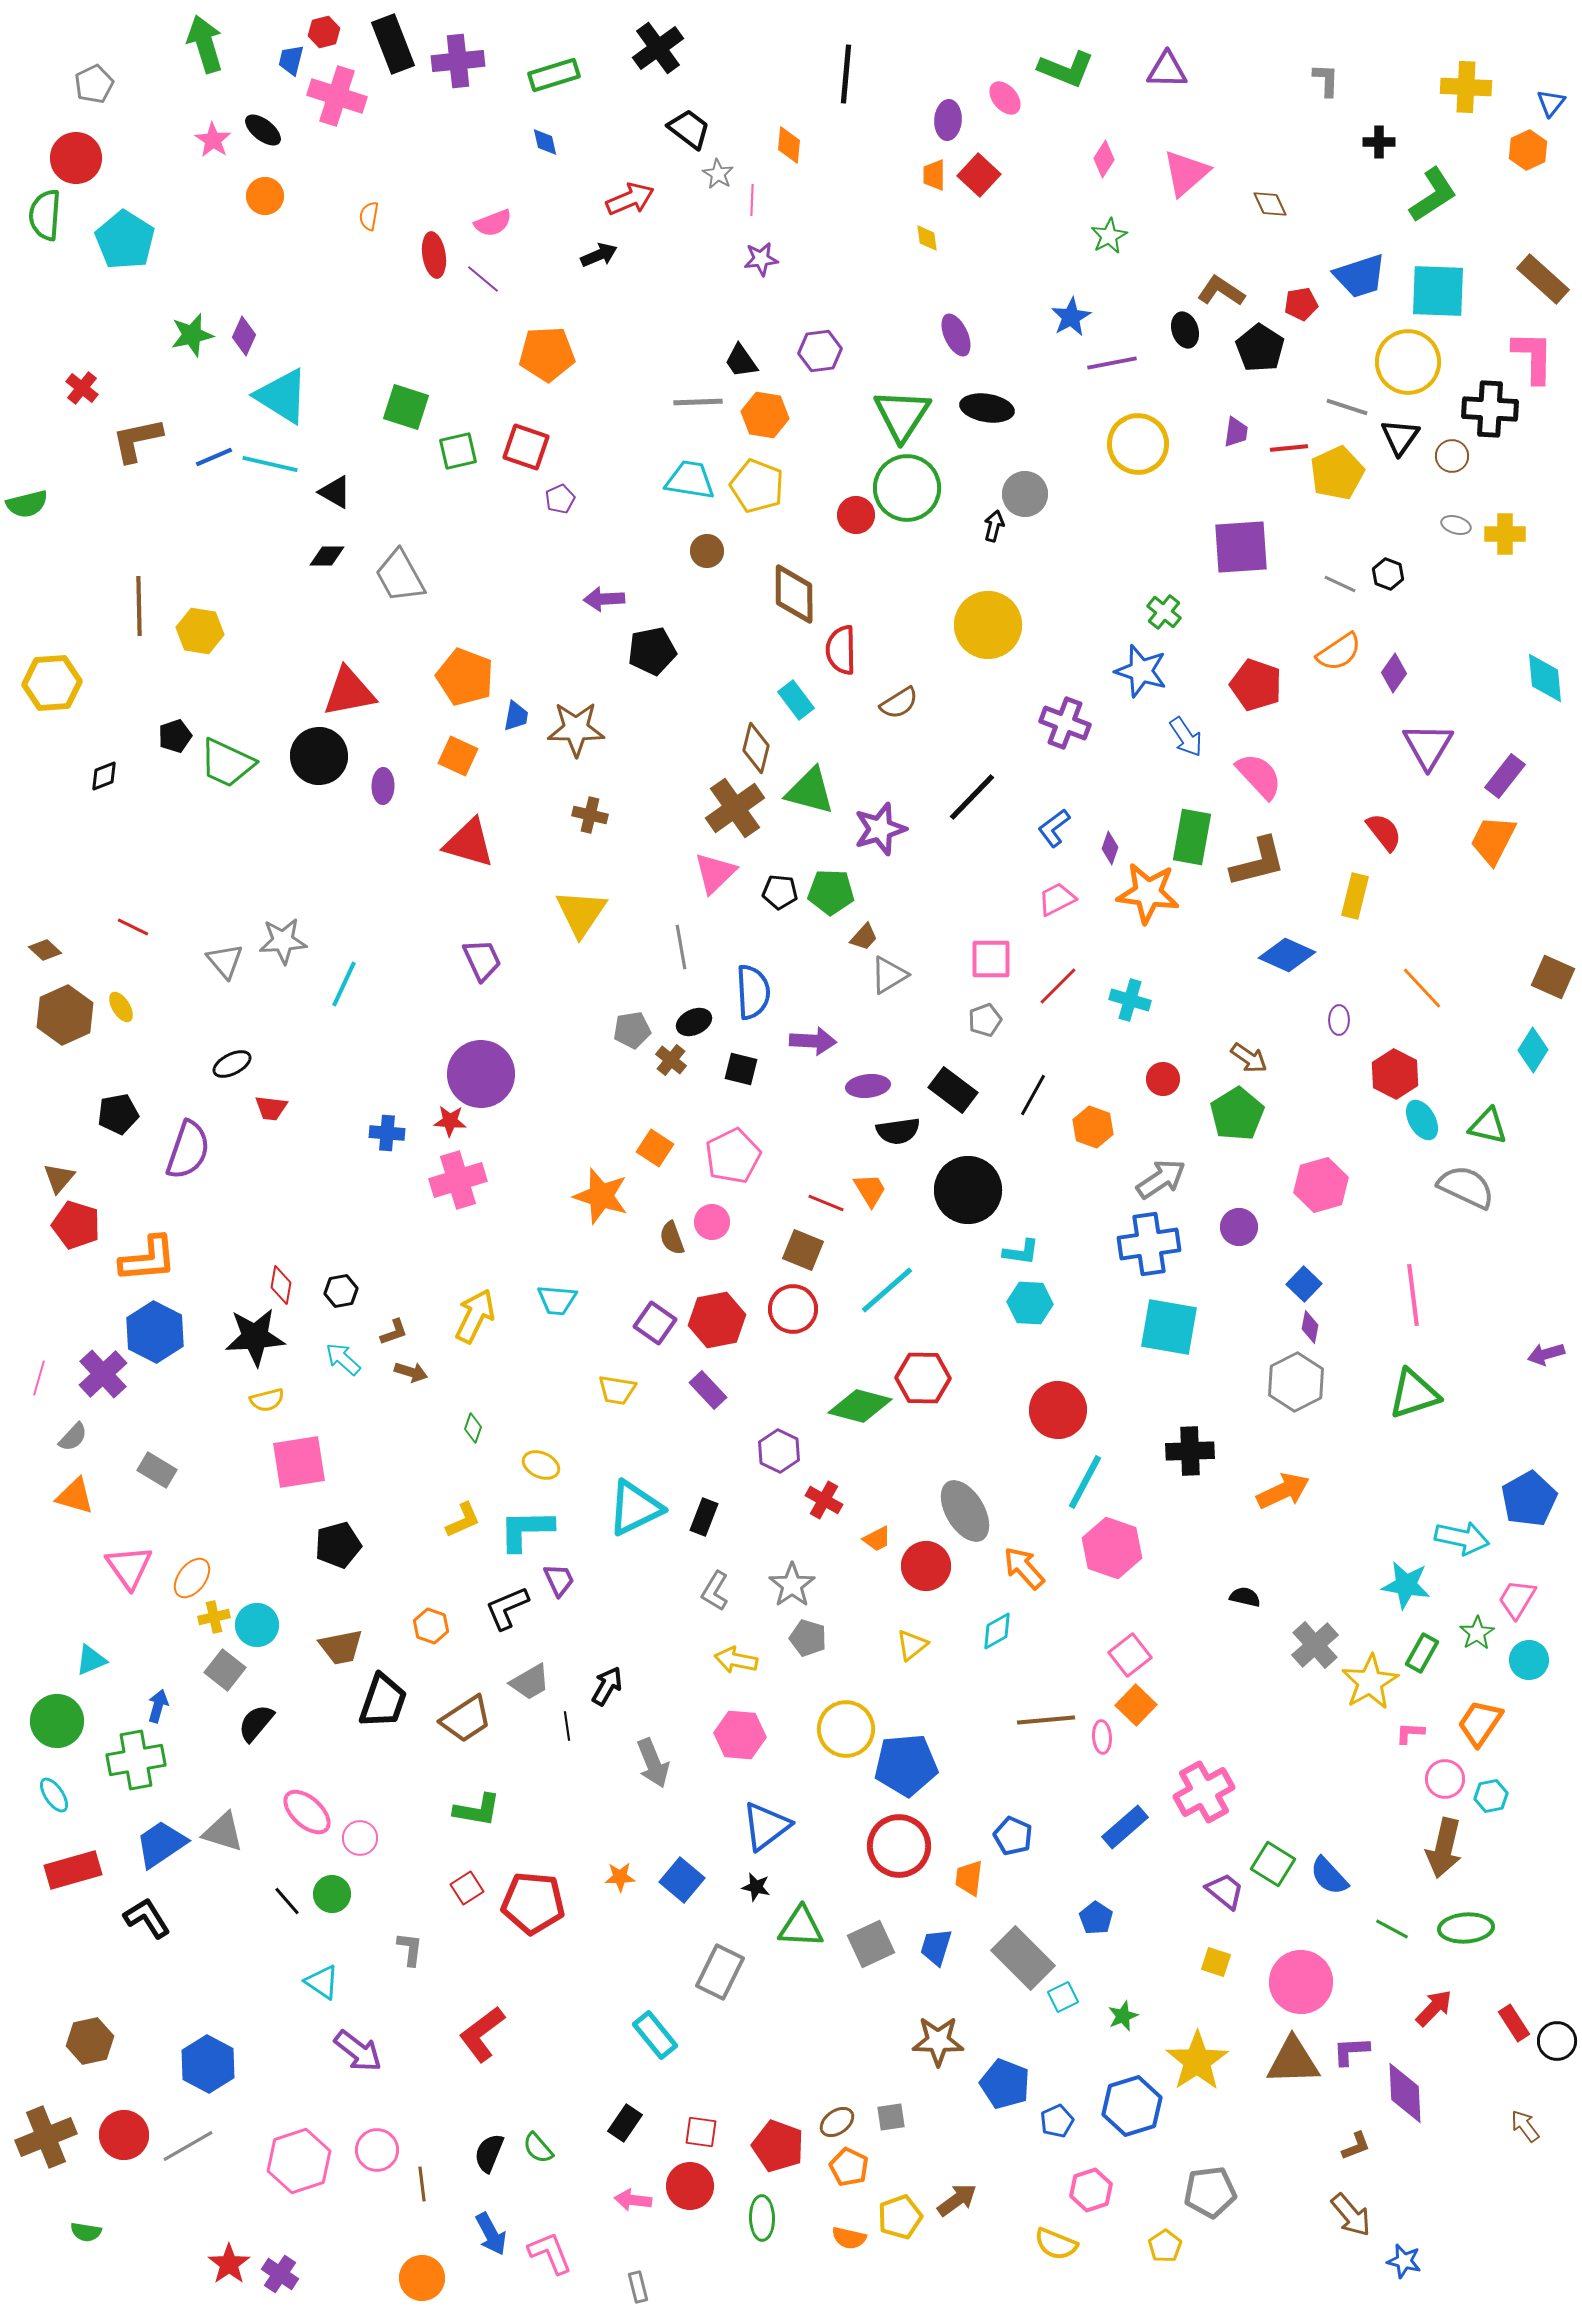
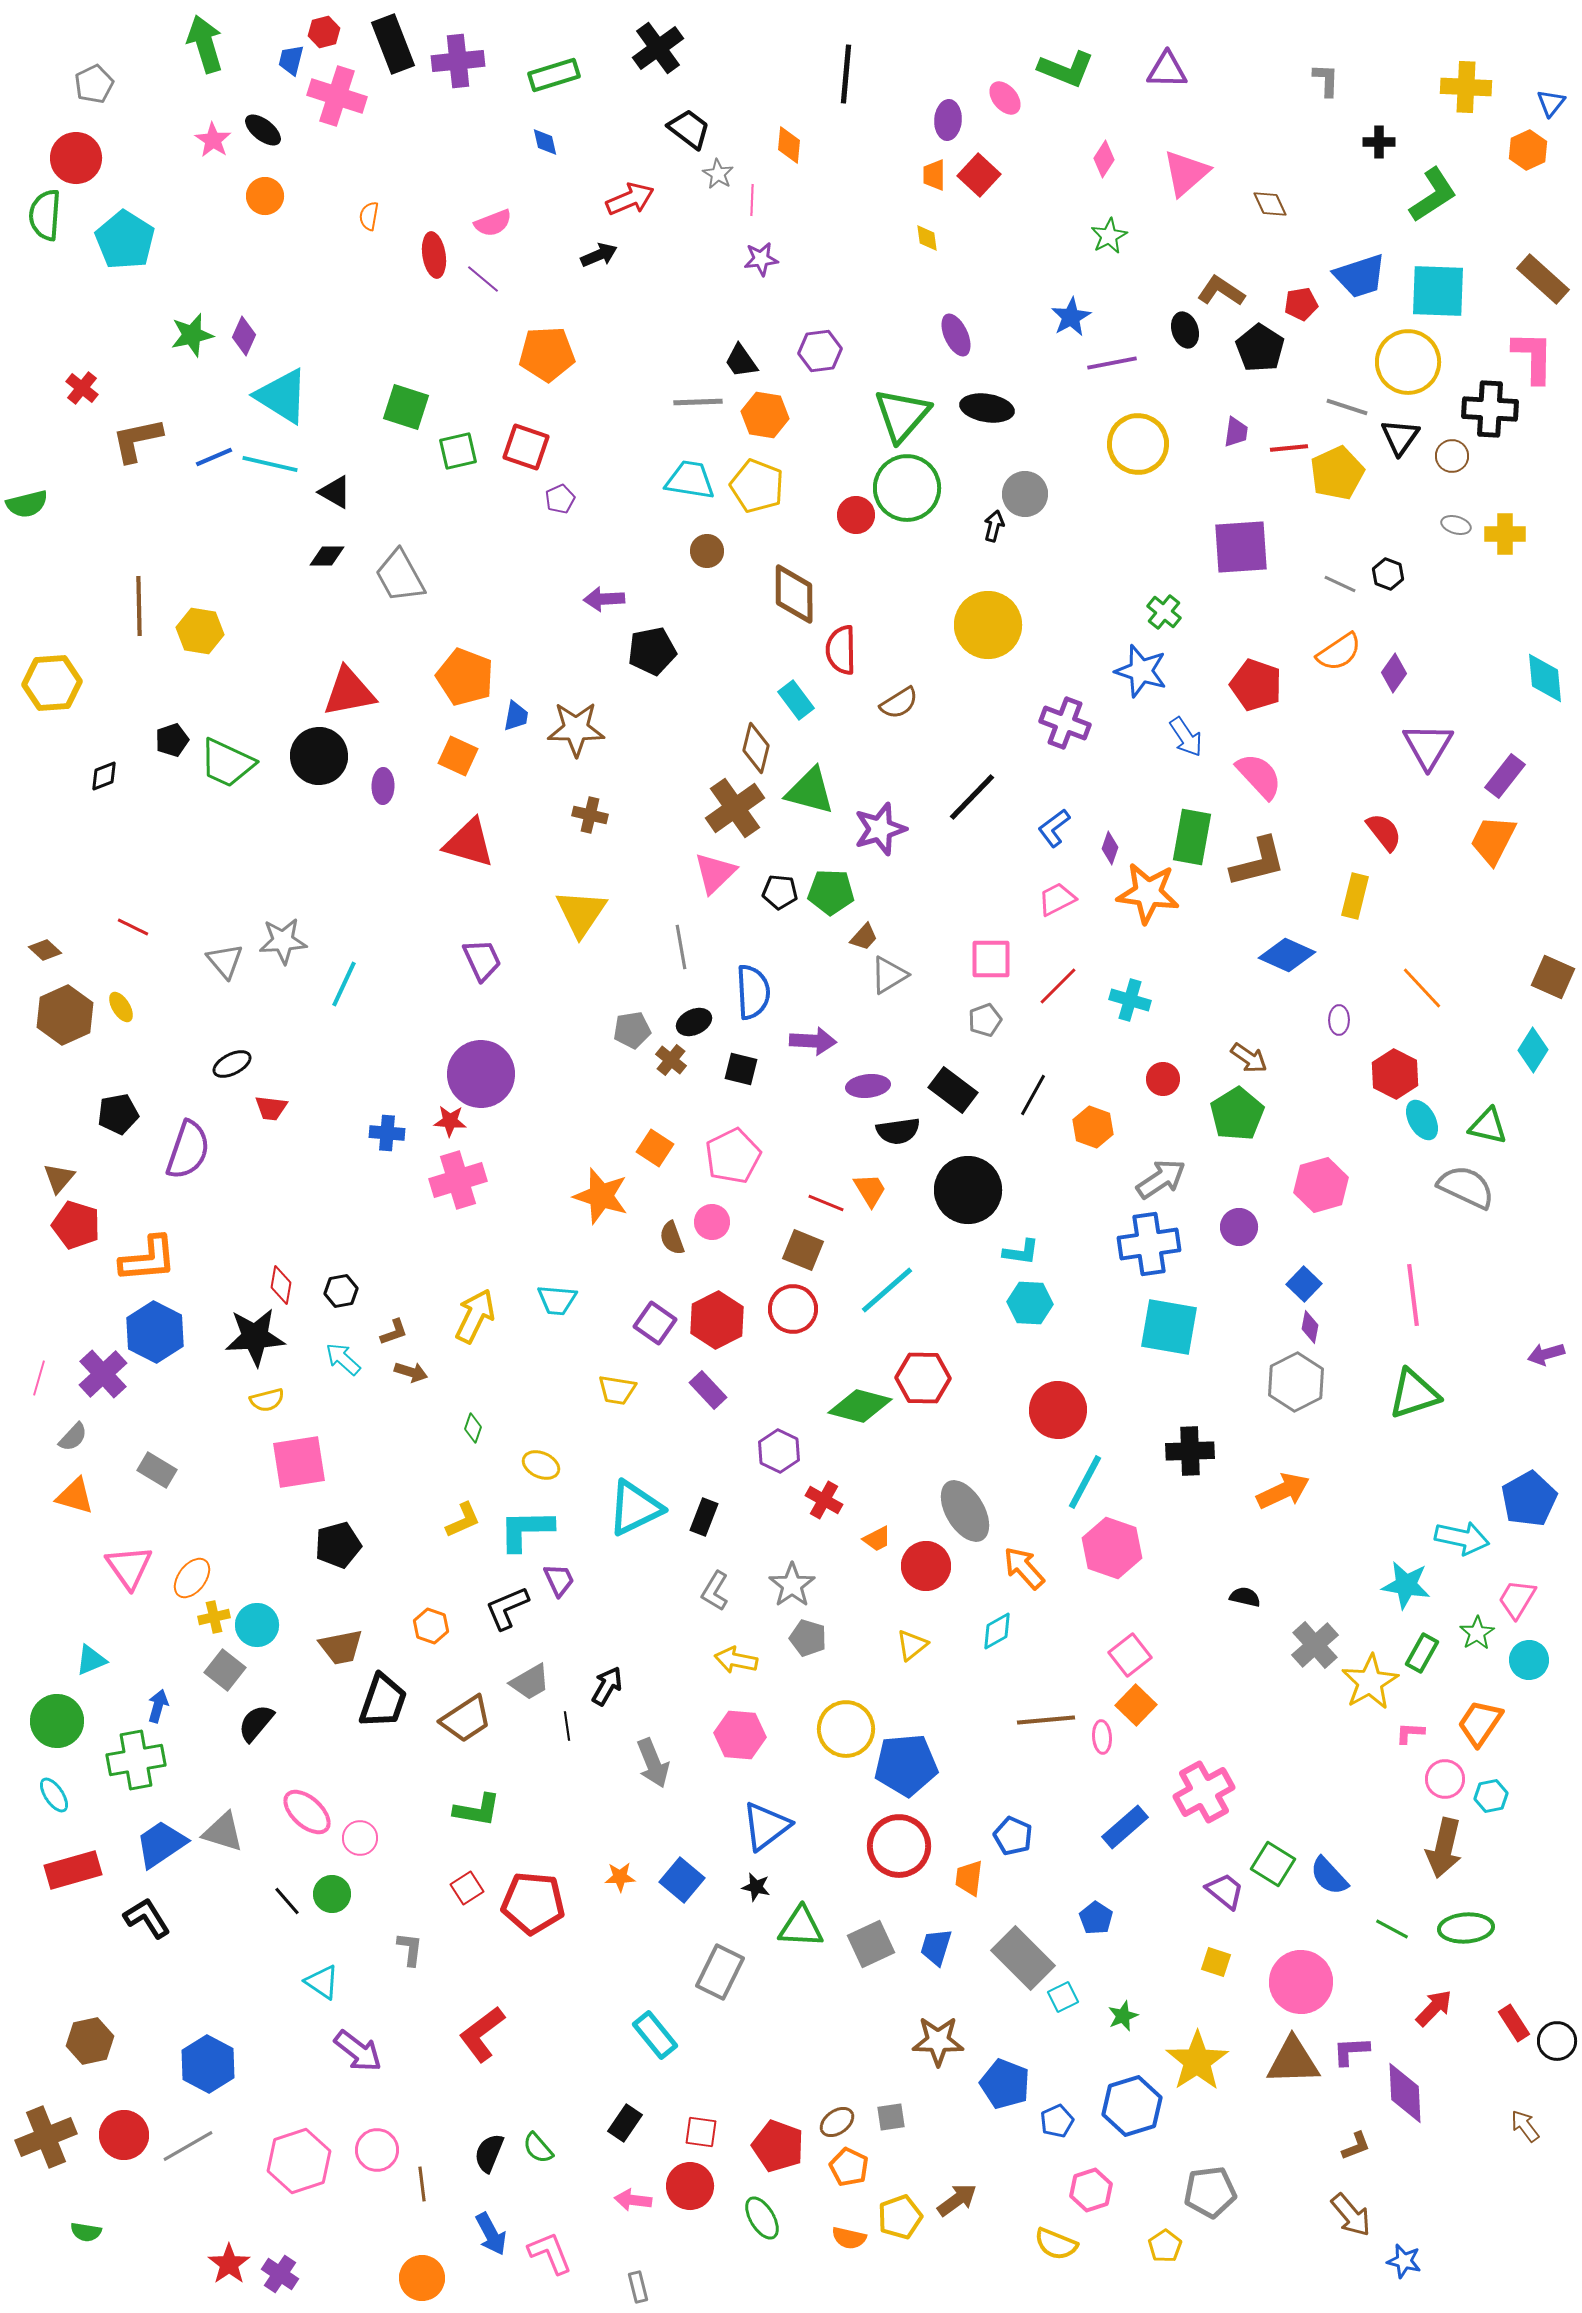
green triangle at (902, 415): rotated 8 degrees clockwise
black pentagon at (175, 736): moved 3 px left, 4 px down
red hexagon at (717, 1320): rotated 16 degrees counterclockwise
green ellipse at (762, 2218): rotated 30 degrees counterclockwise
